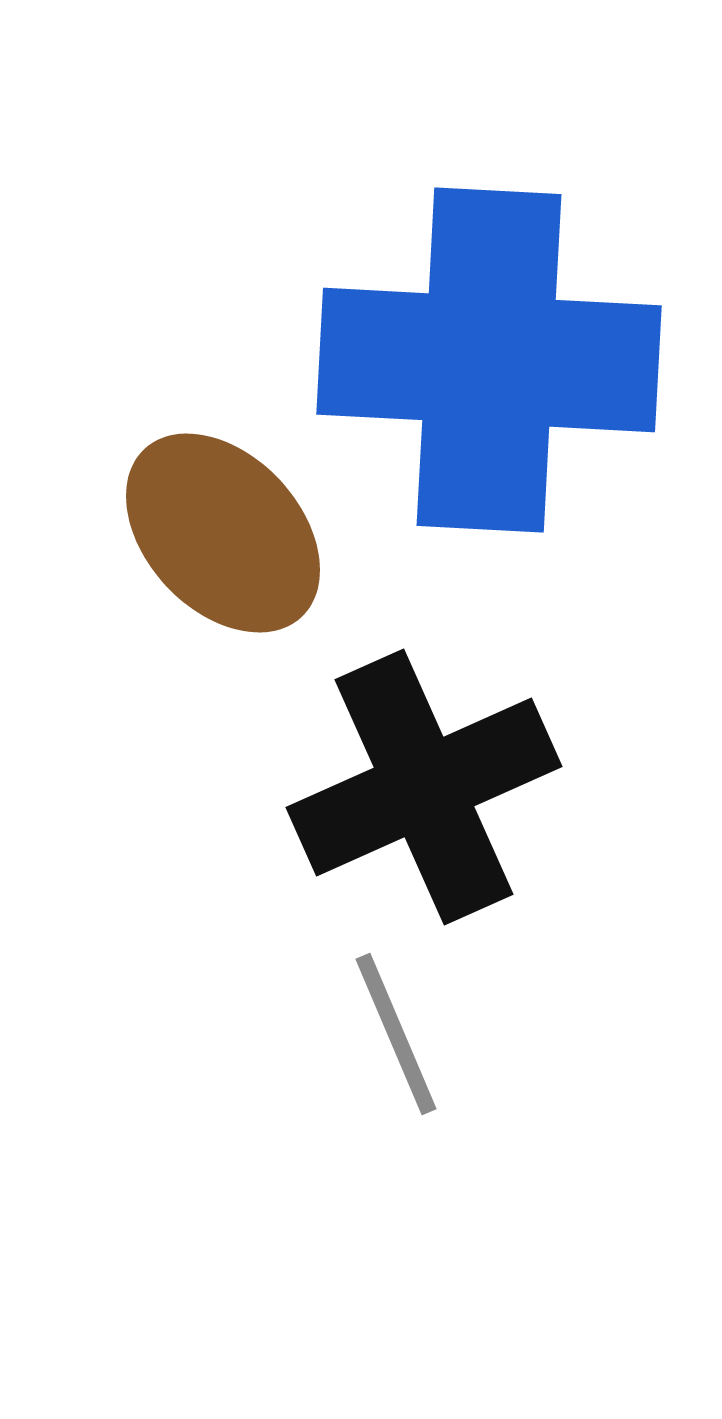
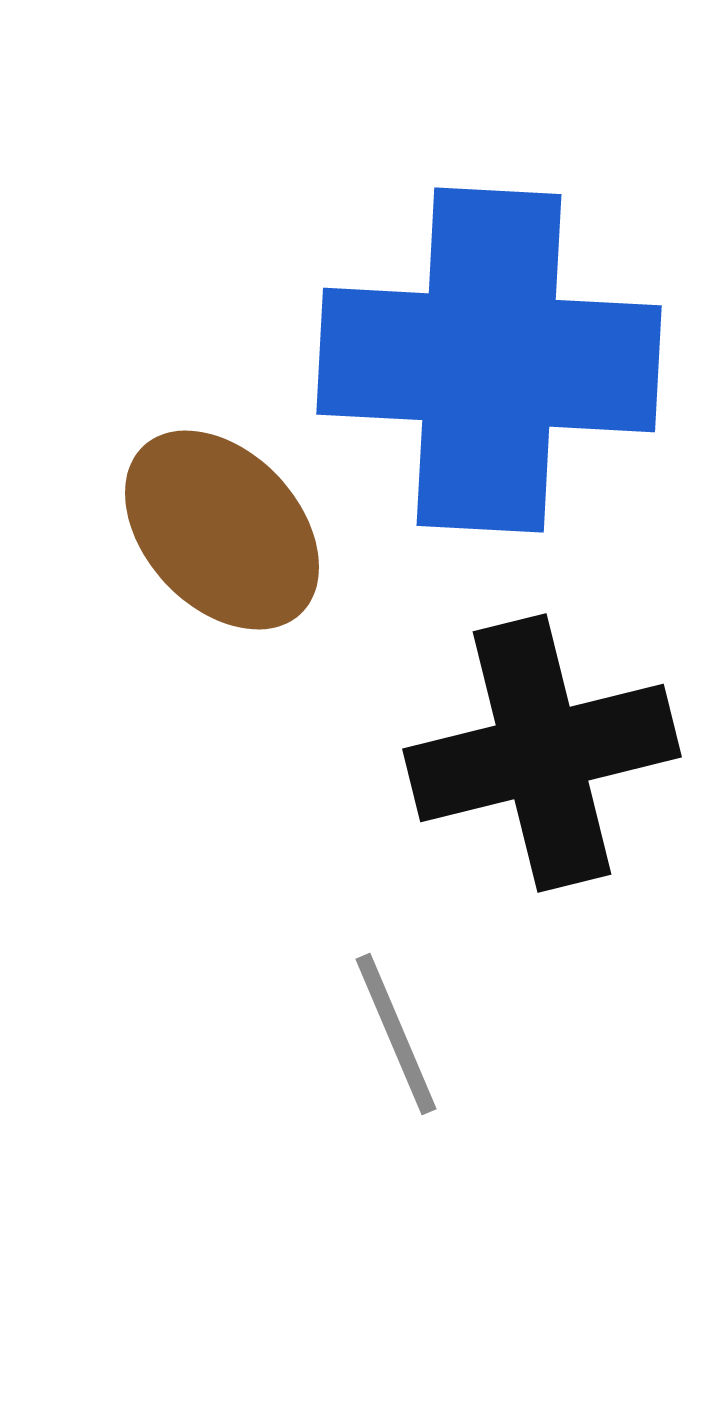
brown ellipse: moved 1 px left, 3 px up
black cross: moved 118 px right, 34 px up; rotated 10 degrees clockwise
